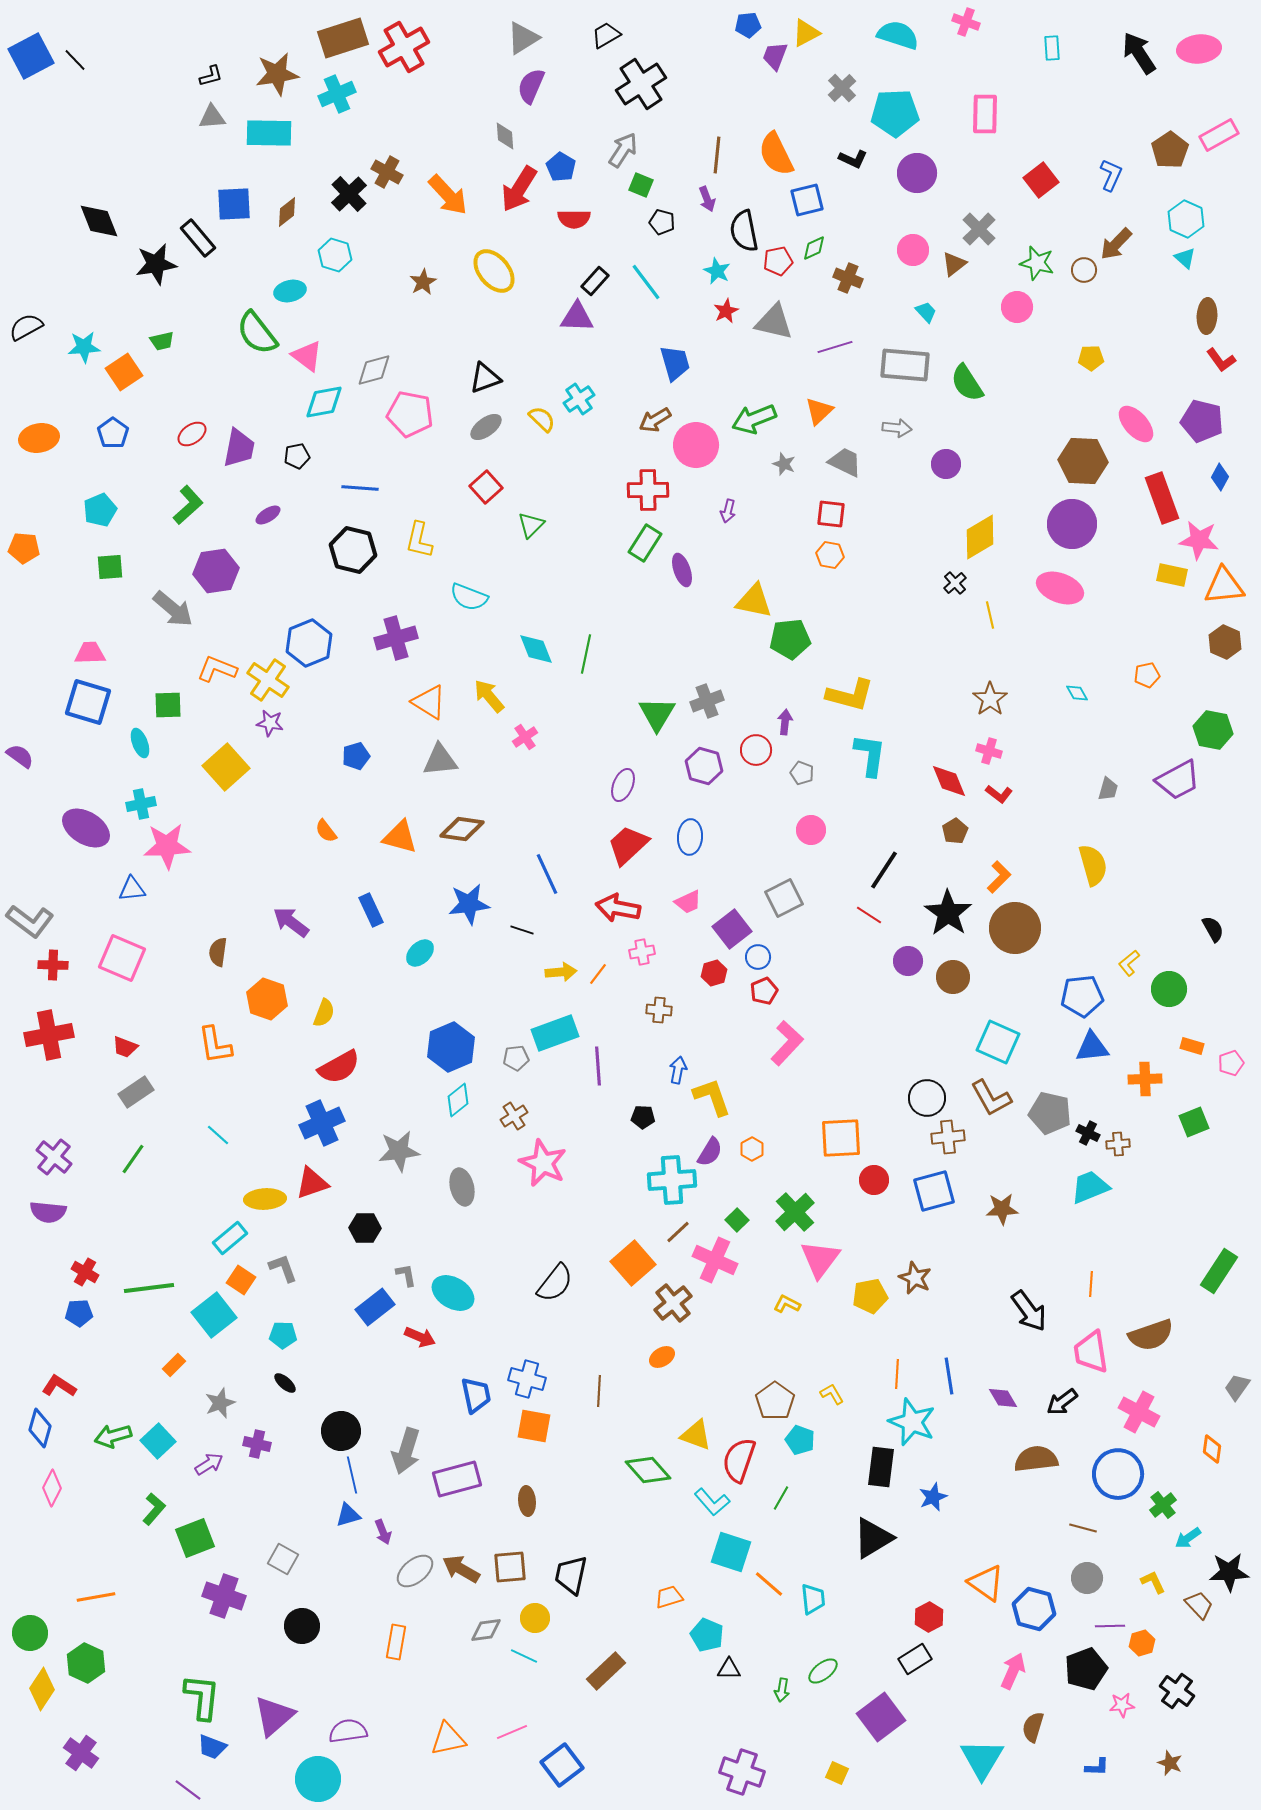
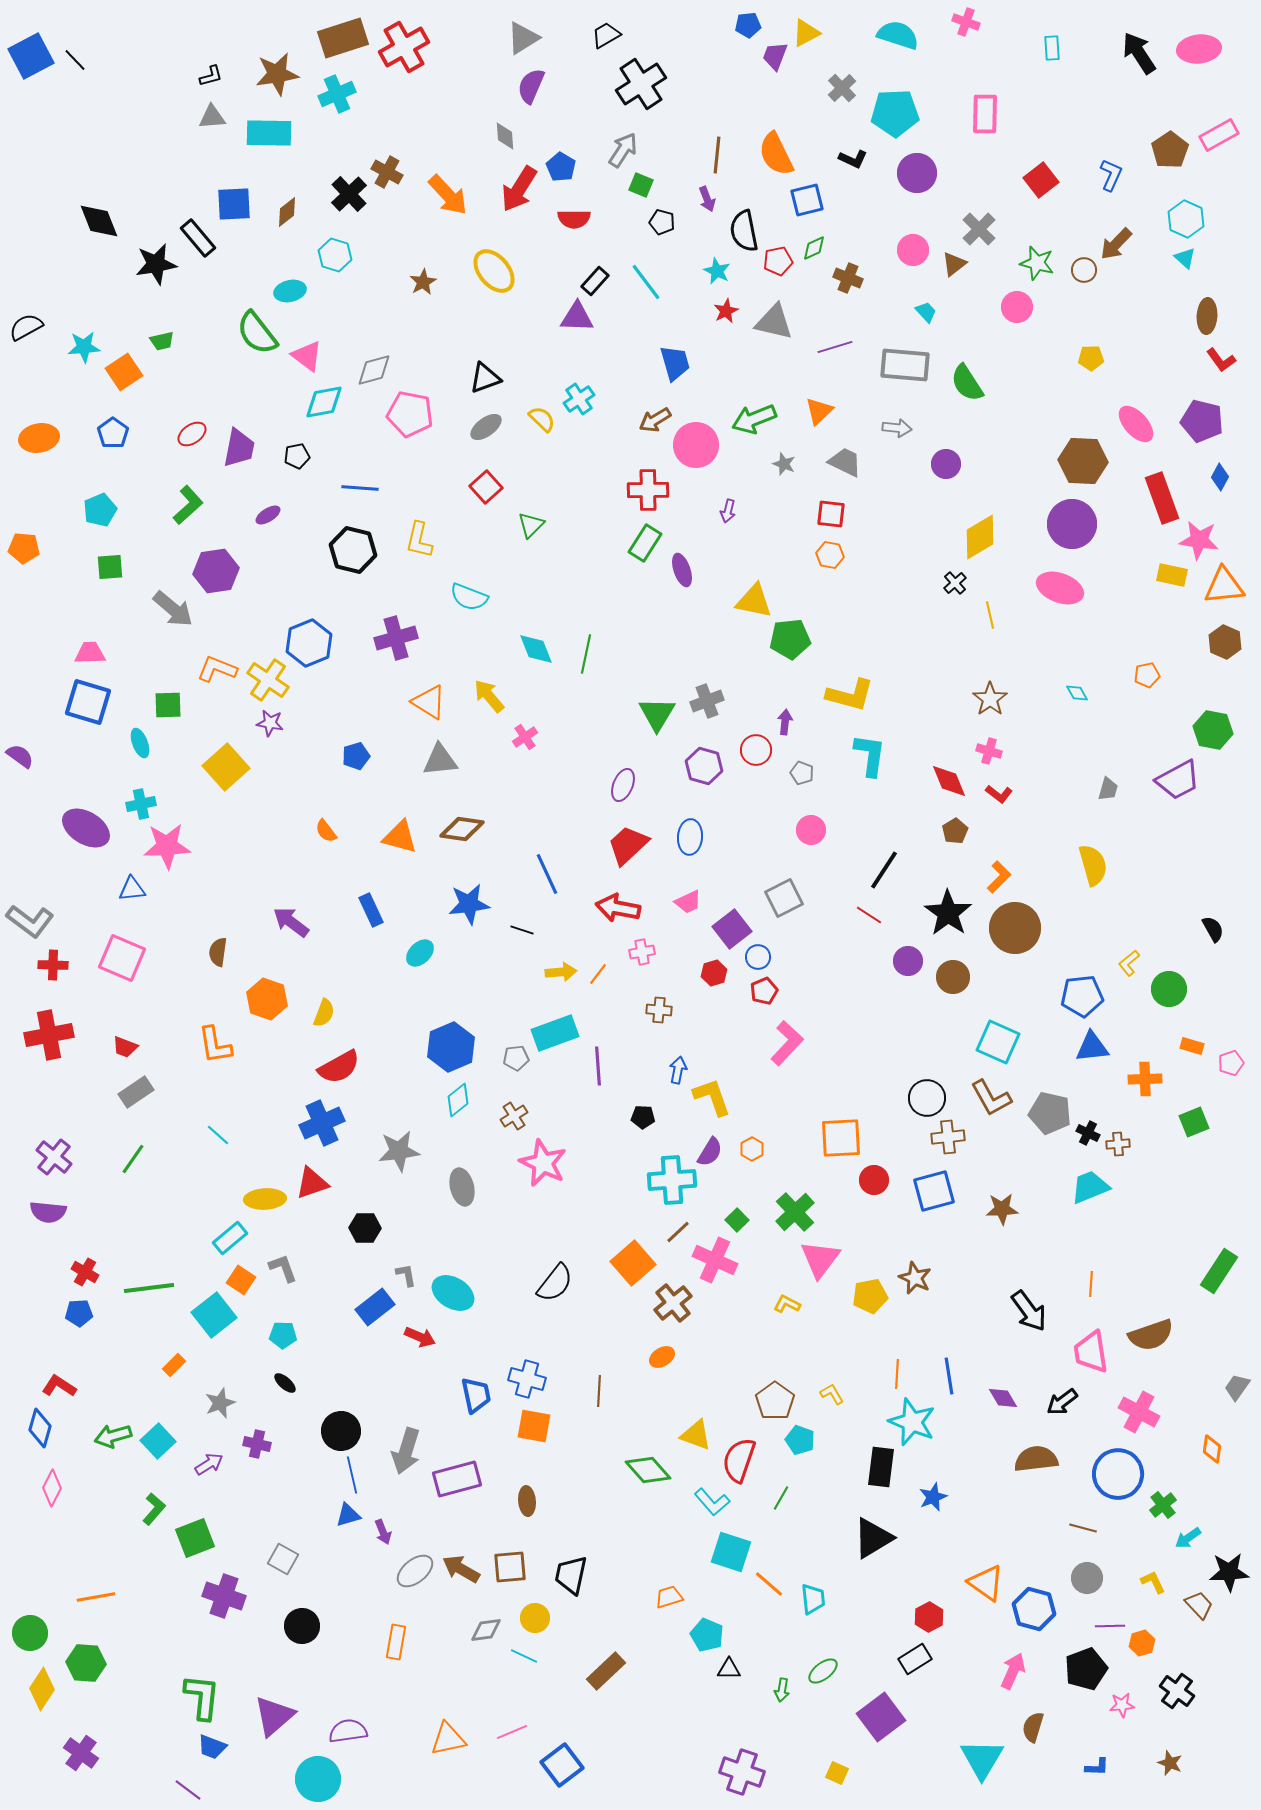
green hexagon at (86, 1663): rotated 21 degrees counterclockwise
